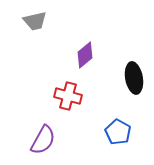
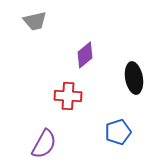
red cross: rotated 12 degrees counterclockwise
blue pentagon: rotated 25 degrees clockwise
purple semicircle: moved 1 px right, 4 px down
